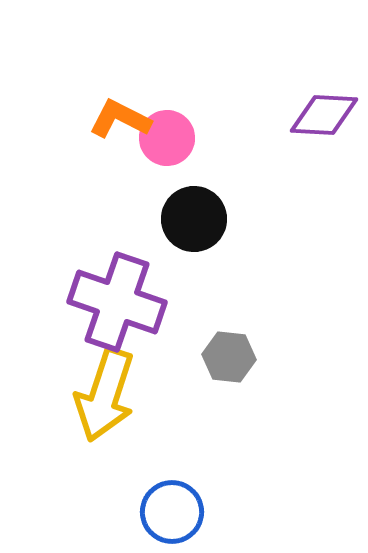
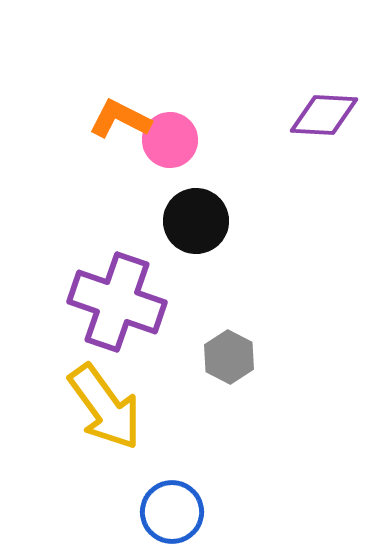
pink circle: moved 3 px right, 2 px down
black circle: moved 2 px right, 2 px down
gray hexagon: rotated 21 degrees clockwise
yellow arrow: moved 12 px down; rotated 54 degrees counterclockwise
